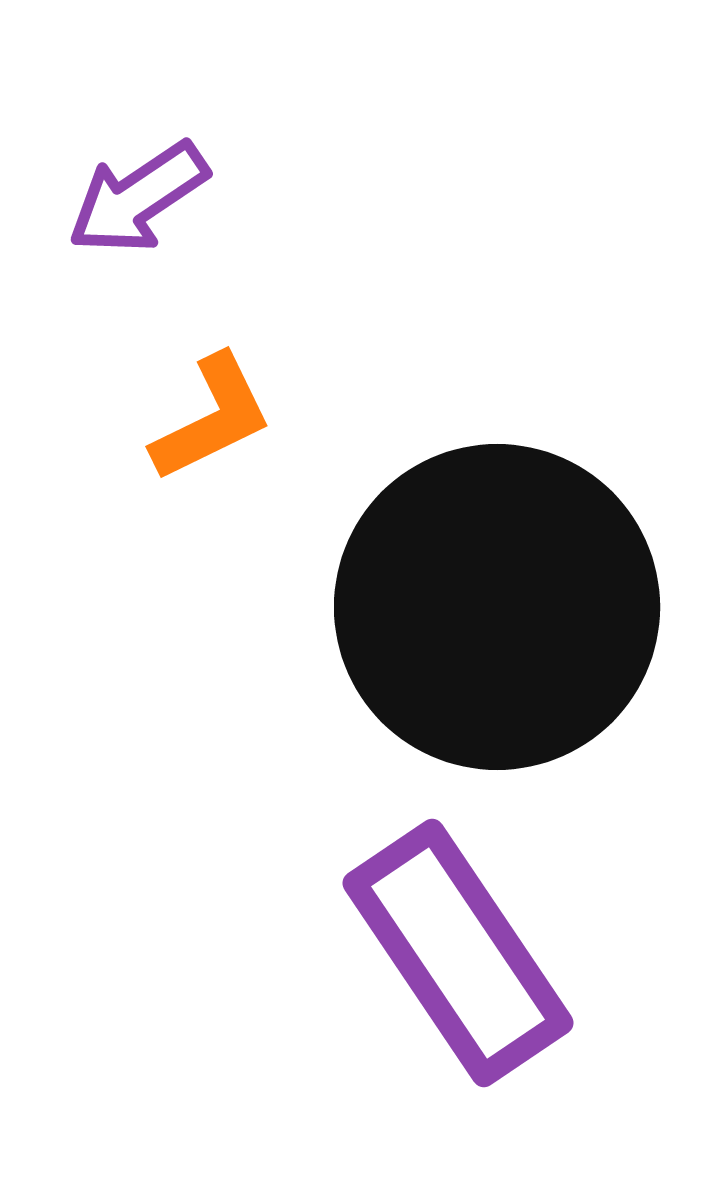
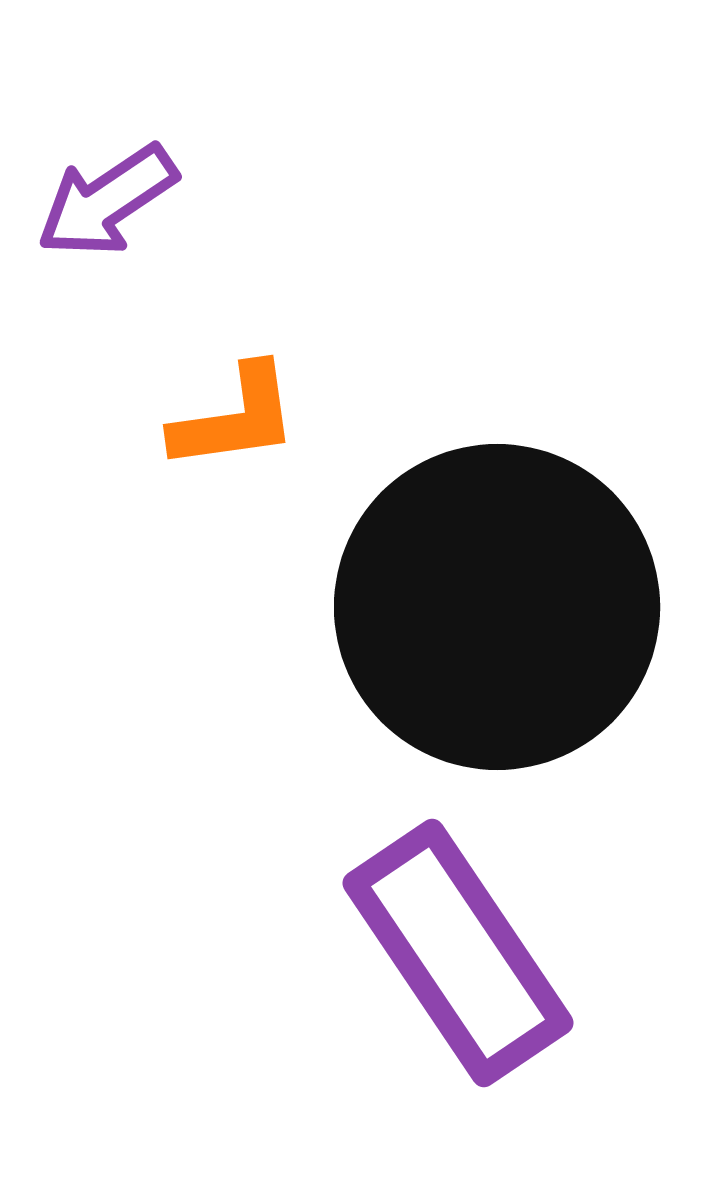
purple arrow: moved 31 px left, 3 px down
orange L-shape: moved 23 px right; rotated 18 degrees clockwise
